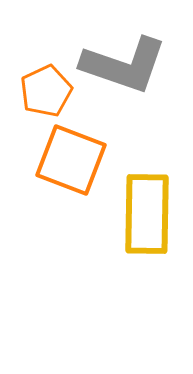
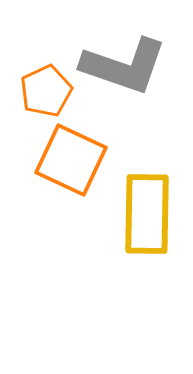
gray L-shape: moved 1 px down
orange square: rotated 4 degrees clockwise
